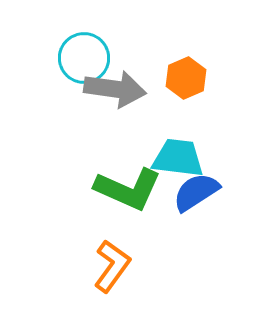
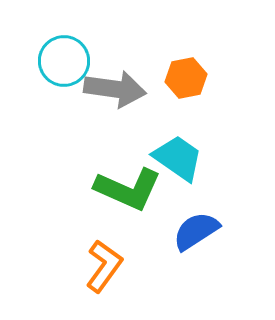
cyan circle: moved 20 px left, 3 px down
orange hexagon: rotated 12 degrees clockwise
cyan trapezoid: rotated 28 degrees clockwise
blue semicircle: moved 39 px down
orange L-shape: moved 8 px left
